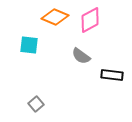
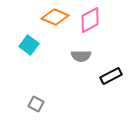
cyan square: rotated 30 degrees clockwise
gray semicircle: rotated 36 degrees counterclockwise
black rectangle: moved 1 px left, 1 px down; rotated 35 degrees counterclockwise
gray square: rotated 21 degrees counterclockwise
